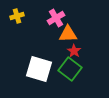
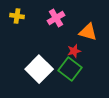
yellow cross: rotated 24 degrees clockwise
orange triangle: moved 20 px right, 2 px up; rotated 18 degrees clockwise
red star: rotated 24 degrees clockwise
white square: rotated 28 degrees clockwise
